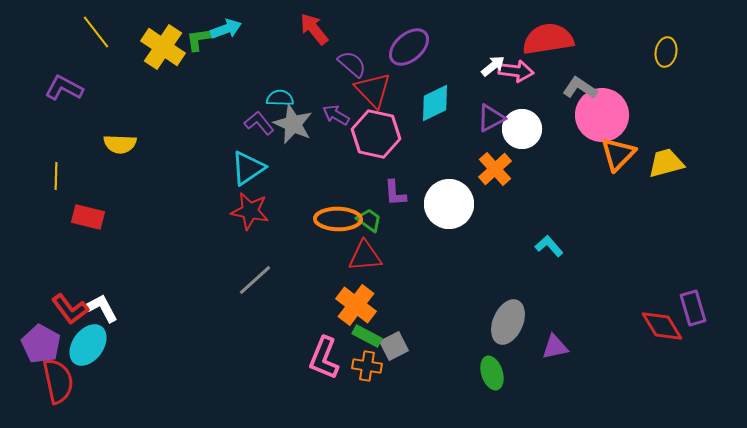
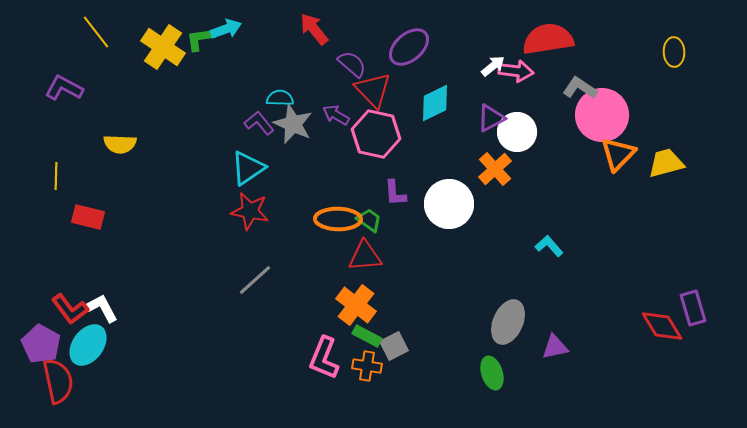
yellow ellipse at (666, 52): moved 8 px right; rotated 12 degrees counterclockwise
white circle at (522, 129): moved 5 px left, 3 px down
